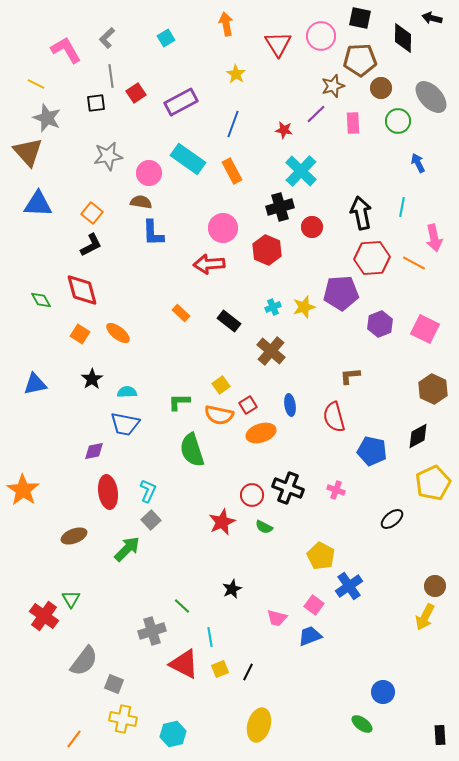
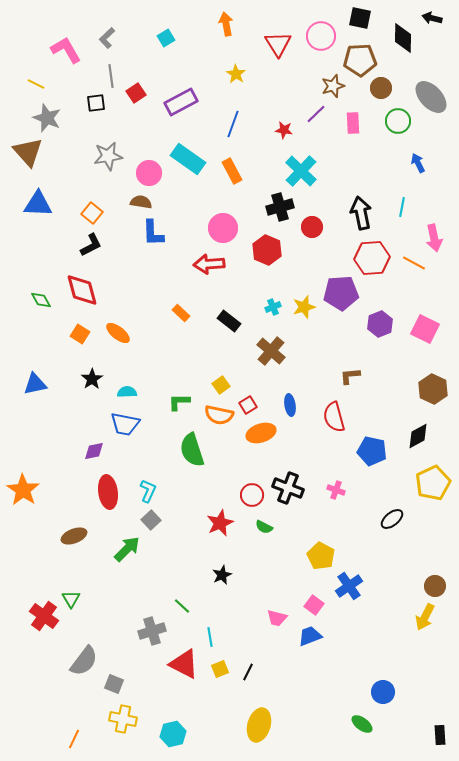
red star at (222, 522): moved 2 px left, 1 px down
black star at (232, 589): moved 10 px left, 14 px up
orange line at (74, 739): rotated 12 degrees counterclockwise
